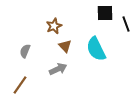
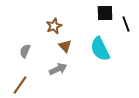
cyan semicircle: moved 4 px right
